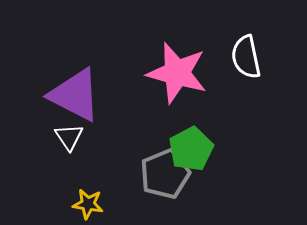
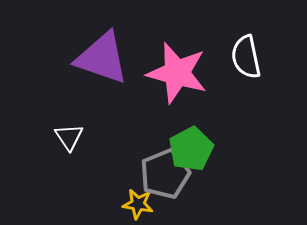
purple triangle: moved 27 px right, 37 px up; rotated 8 degrees counterclockwise
yellow star: moved 50 px right
